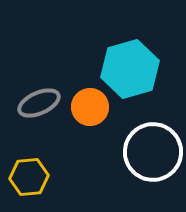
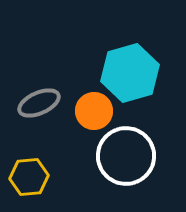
cyan hexagon: moved 4 px down
orange circle: moved 4 px right, 4 px down
white circle: moved 27 px left, 4 px down
